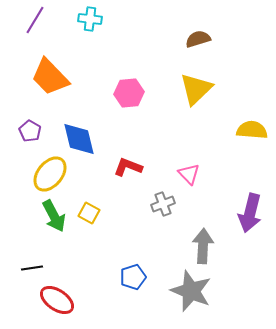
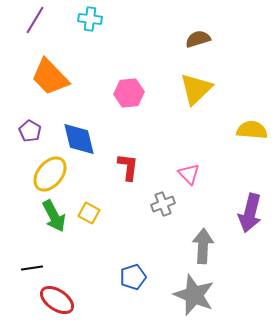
red L-shape: rotated 76 degrees clockwise
gray star: moved 3 px right, 4 px down
